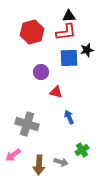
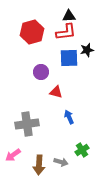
gray cross: rotated 25 degrees counterclockwise
